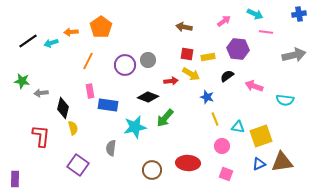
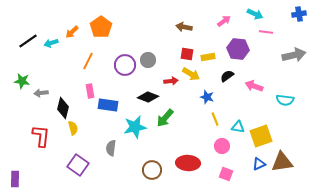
orange arrow at (71, 32): moved 1 px right; rotated 40 degrees counterclockwise
